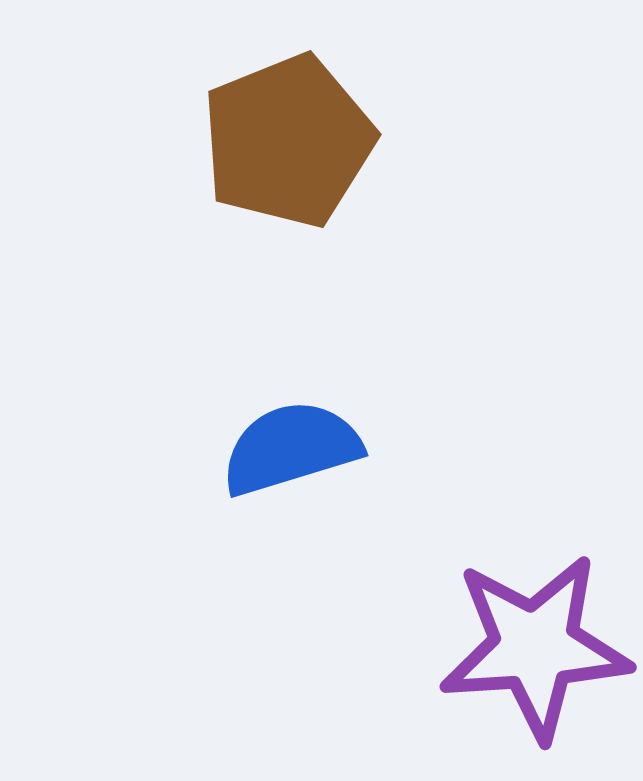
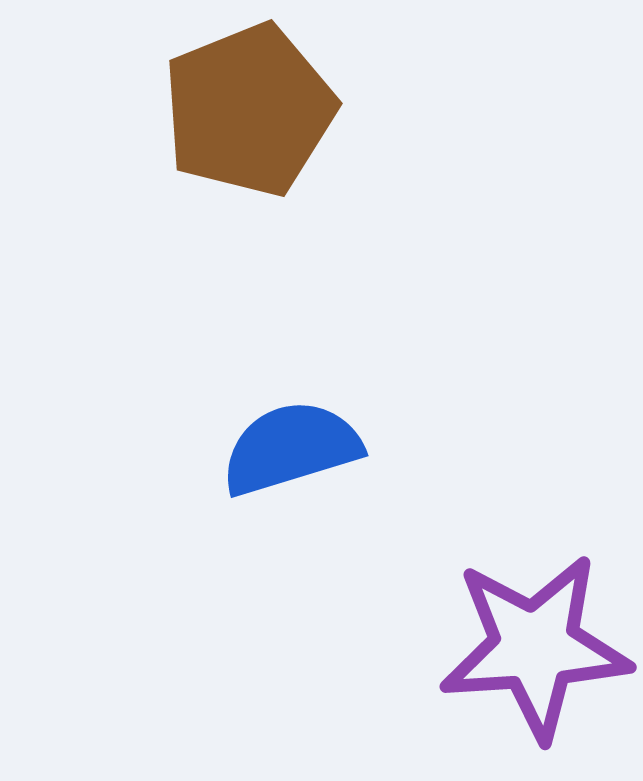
brown pentagon: moved 39 px left, 31 px up
